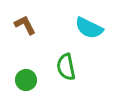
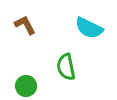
green circle: moved 6 px down
